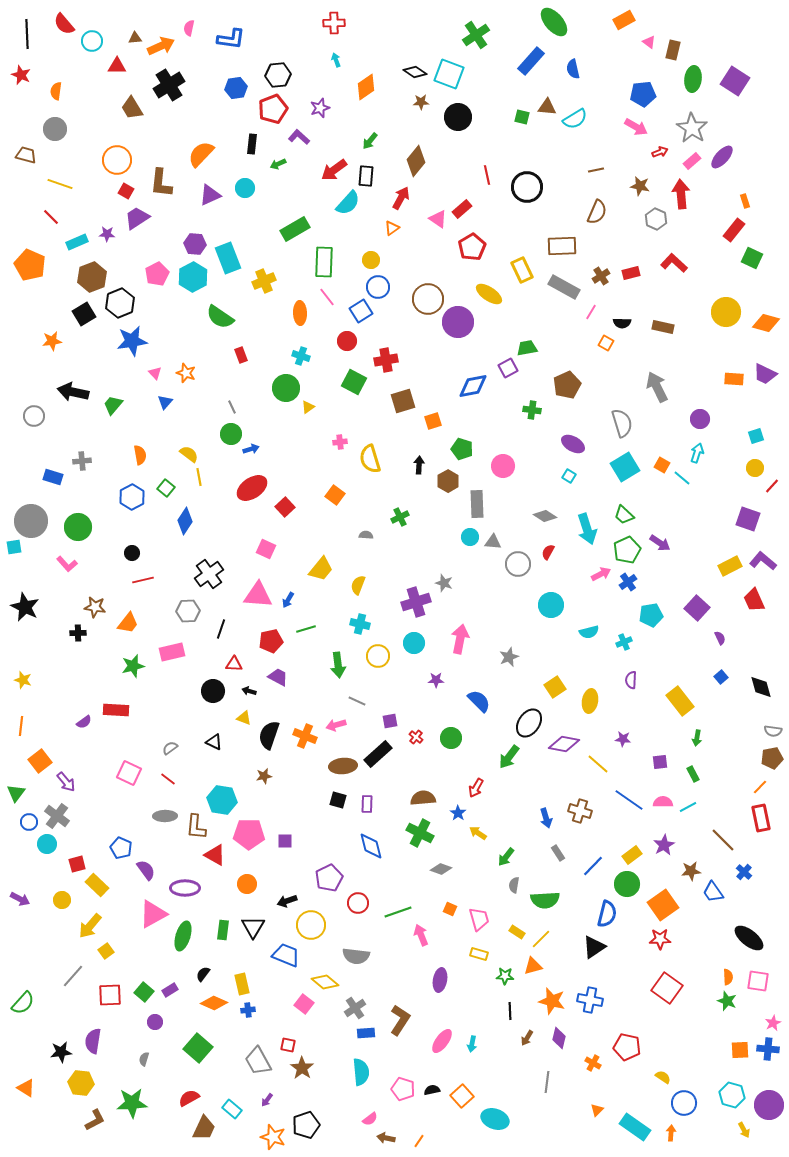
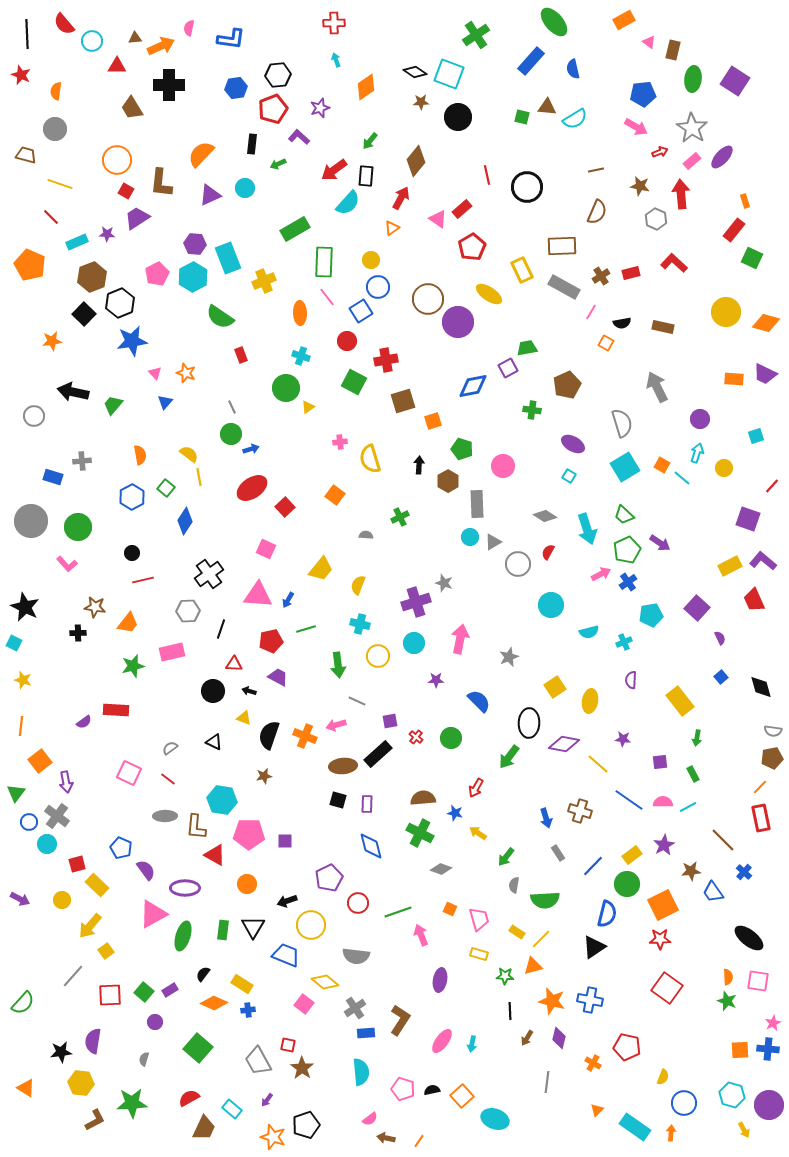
black cross at (169, 85): rotated 32 degrees clockwise
black square at (84, 314): rotated 15 degrees counterclockwise
black semicircle at (622, 323): rotated 12 degrees counterclockwise
yellow circle at (755, 468): moved 31 px left
gray triangle at (493, 542): rotated 36 degrees counterclockwise
cyan square at (14, 547): moved 96 px down; rotated 35 degrees clockwise
black ellipse at (529, 723): rotated 32 degrees counterclockwise
purple arrow at (66, 782): rotated 30 degrees clockwise
blue star at (458, 813): moved 3 px left; rotated 21 degrees counterclockwise
orange square at (663, 905): rotated 8 degrees clockwise
yellow rectangle at (242, 984): rotated 45 degrees counterclockwise
yellow semicircle at (663, 1077): rotated 77 degrees clockwise
